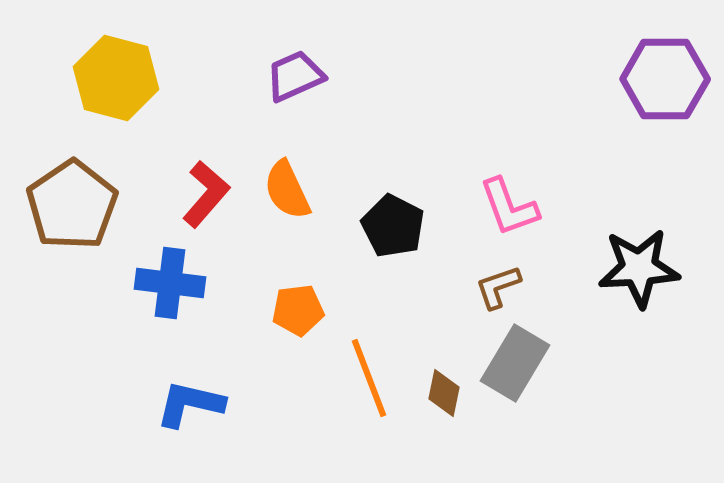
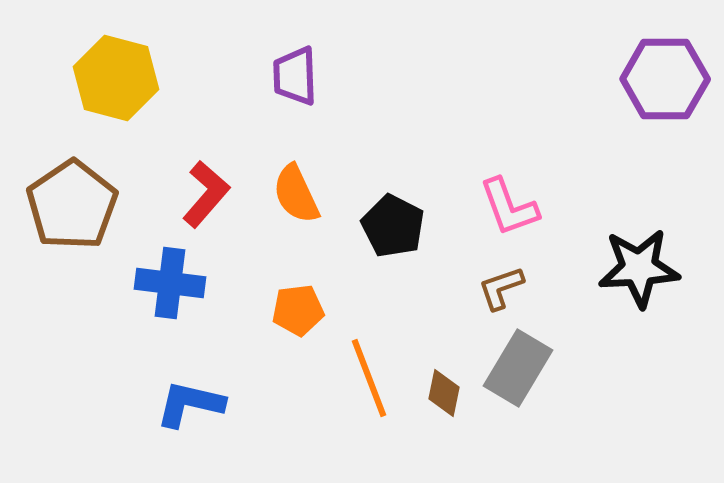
purple trapezoid: rotated 68 degrees counterclockwise
orange semicircle: moved 9 px right, 4 px down
brown L-shape: moved 3 px right, 1 px down
gray rectangle: moved 3 px right, 5 px down
